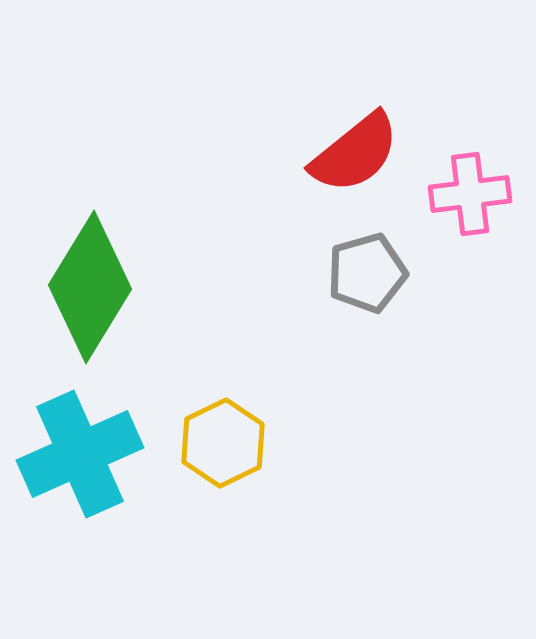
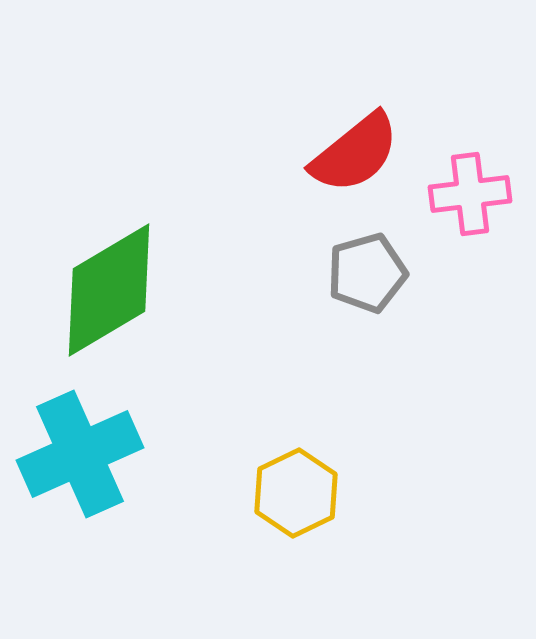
green diamond: moved 19 px right, 3 px down; rotated 28 degrees clockwise
yellow hexagon: moved 73 px right, 50 px down
